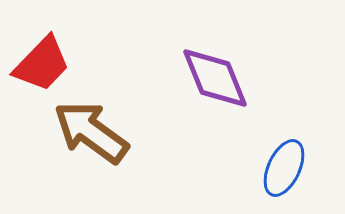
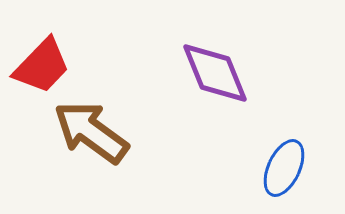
red trapezoid: moved 2 px down
purple diamond: moved 5 px up
